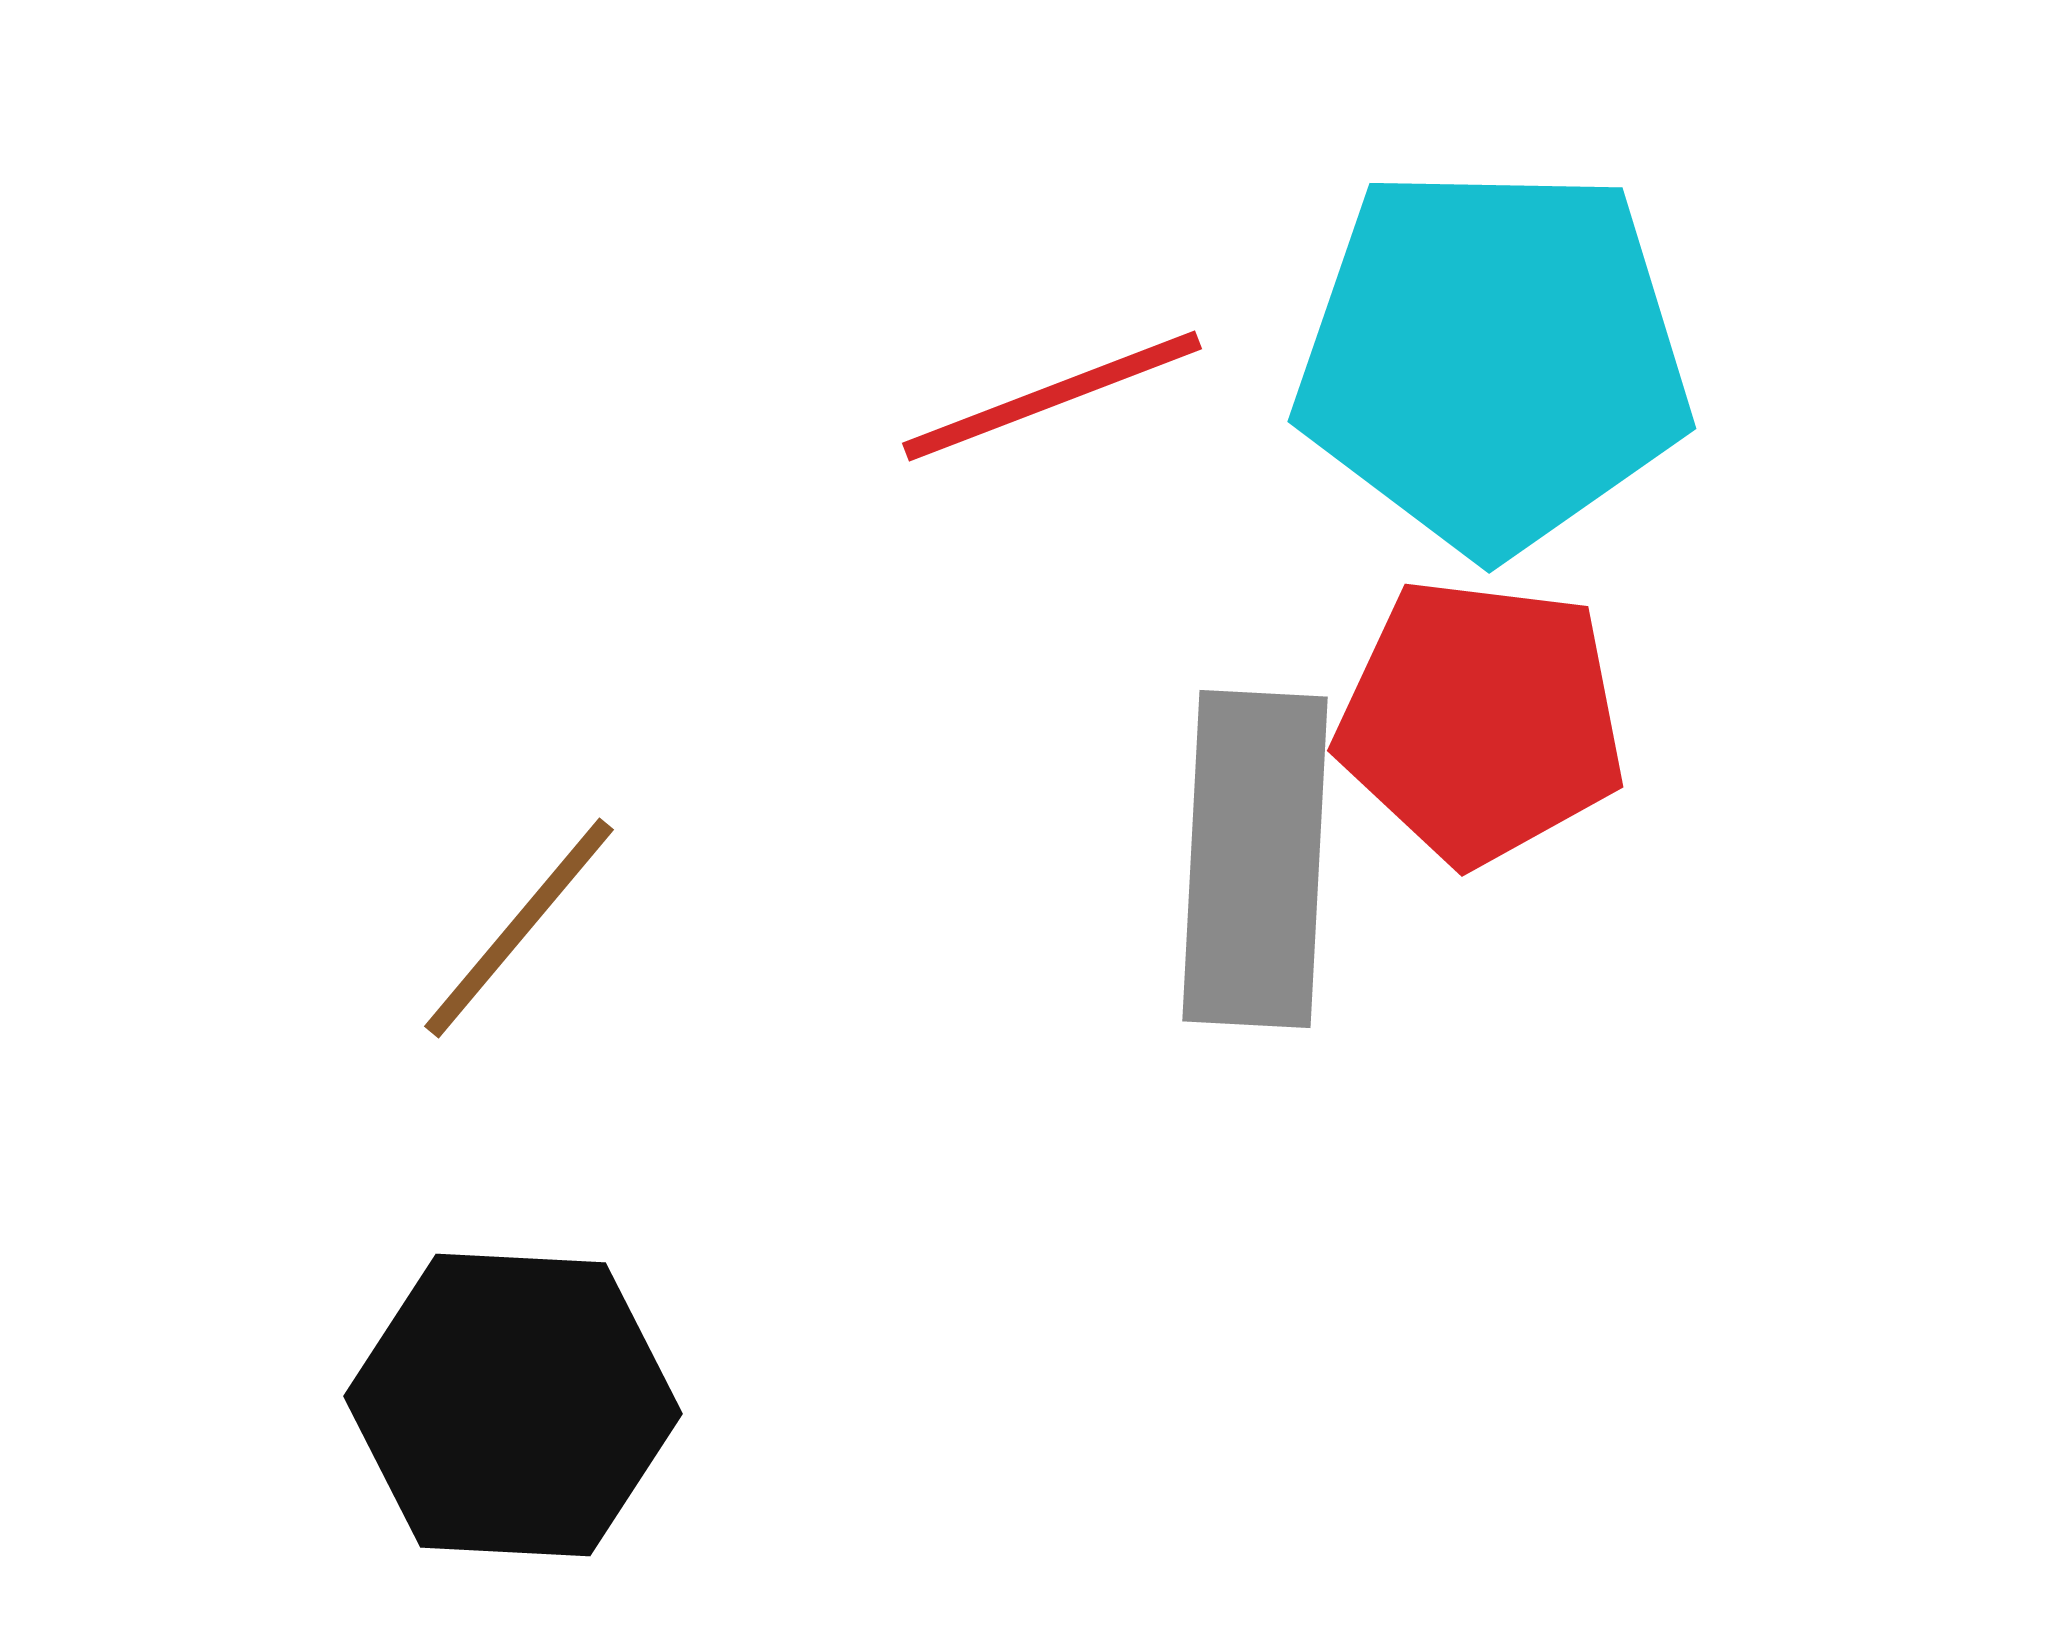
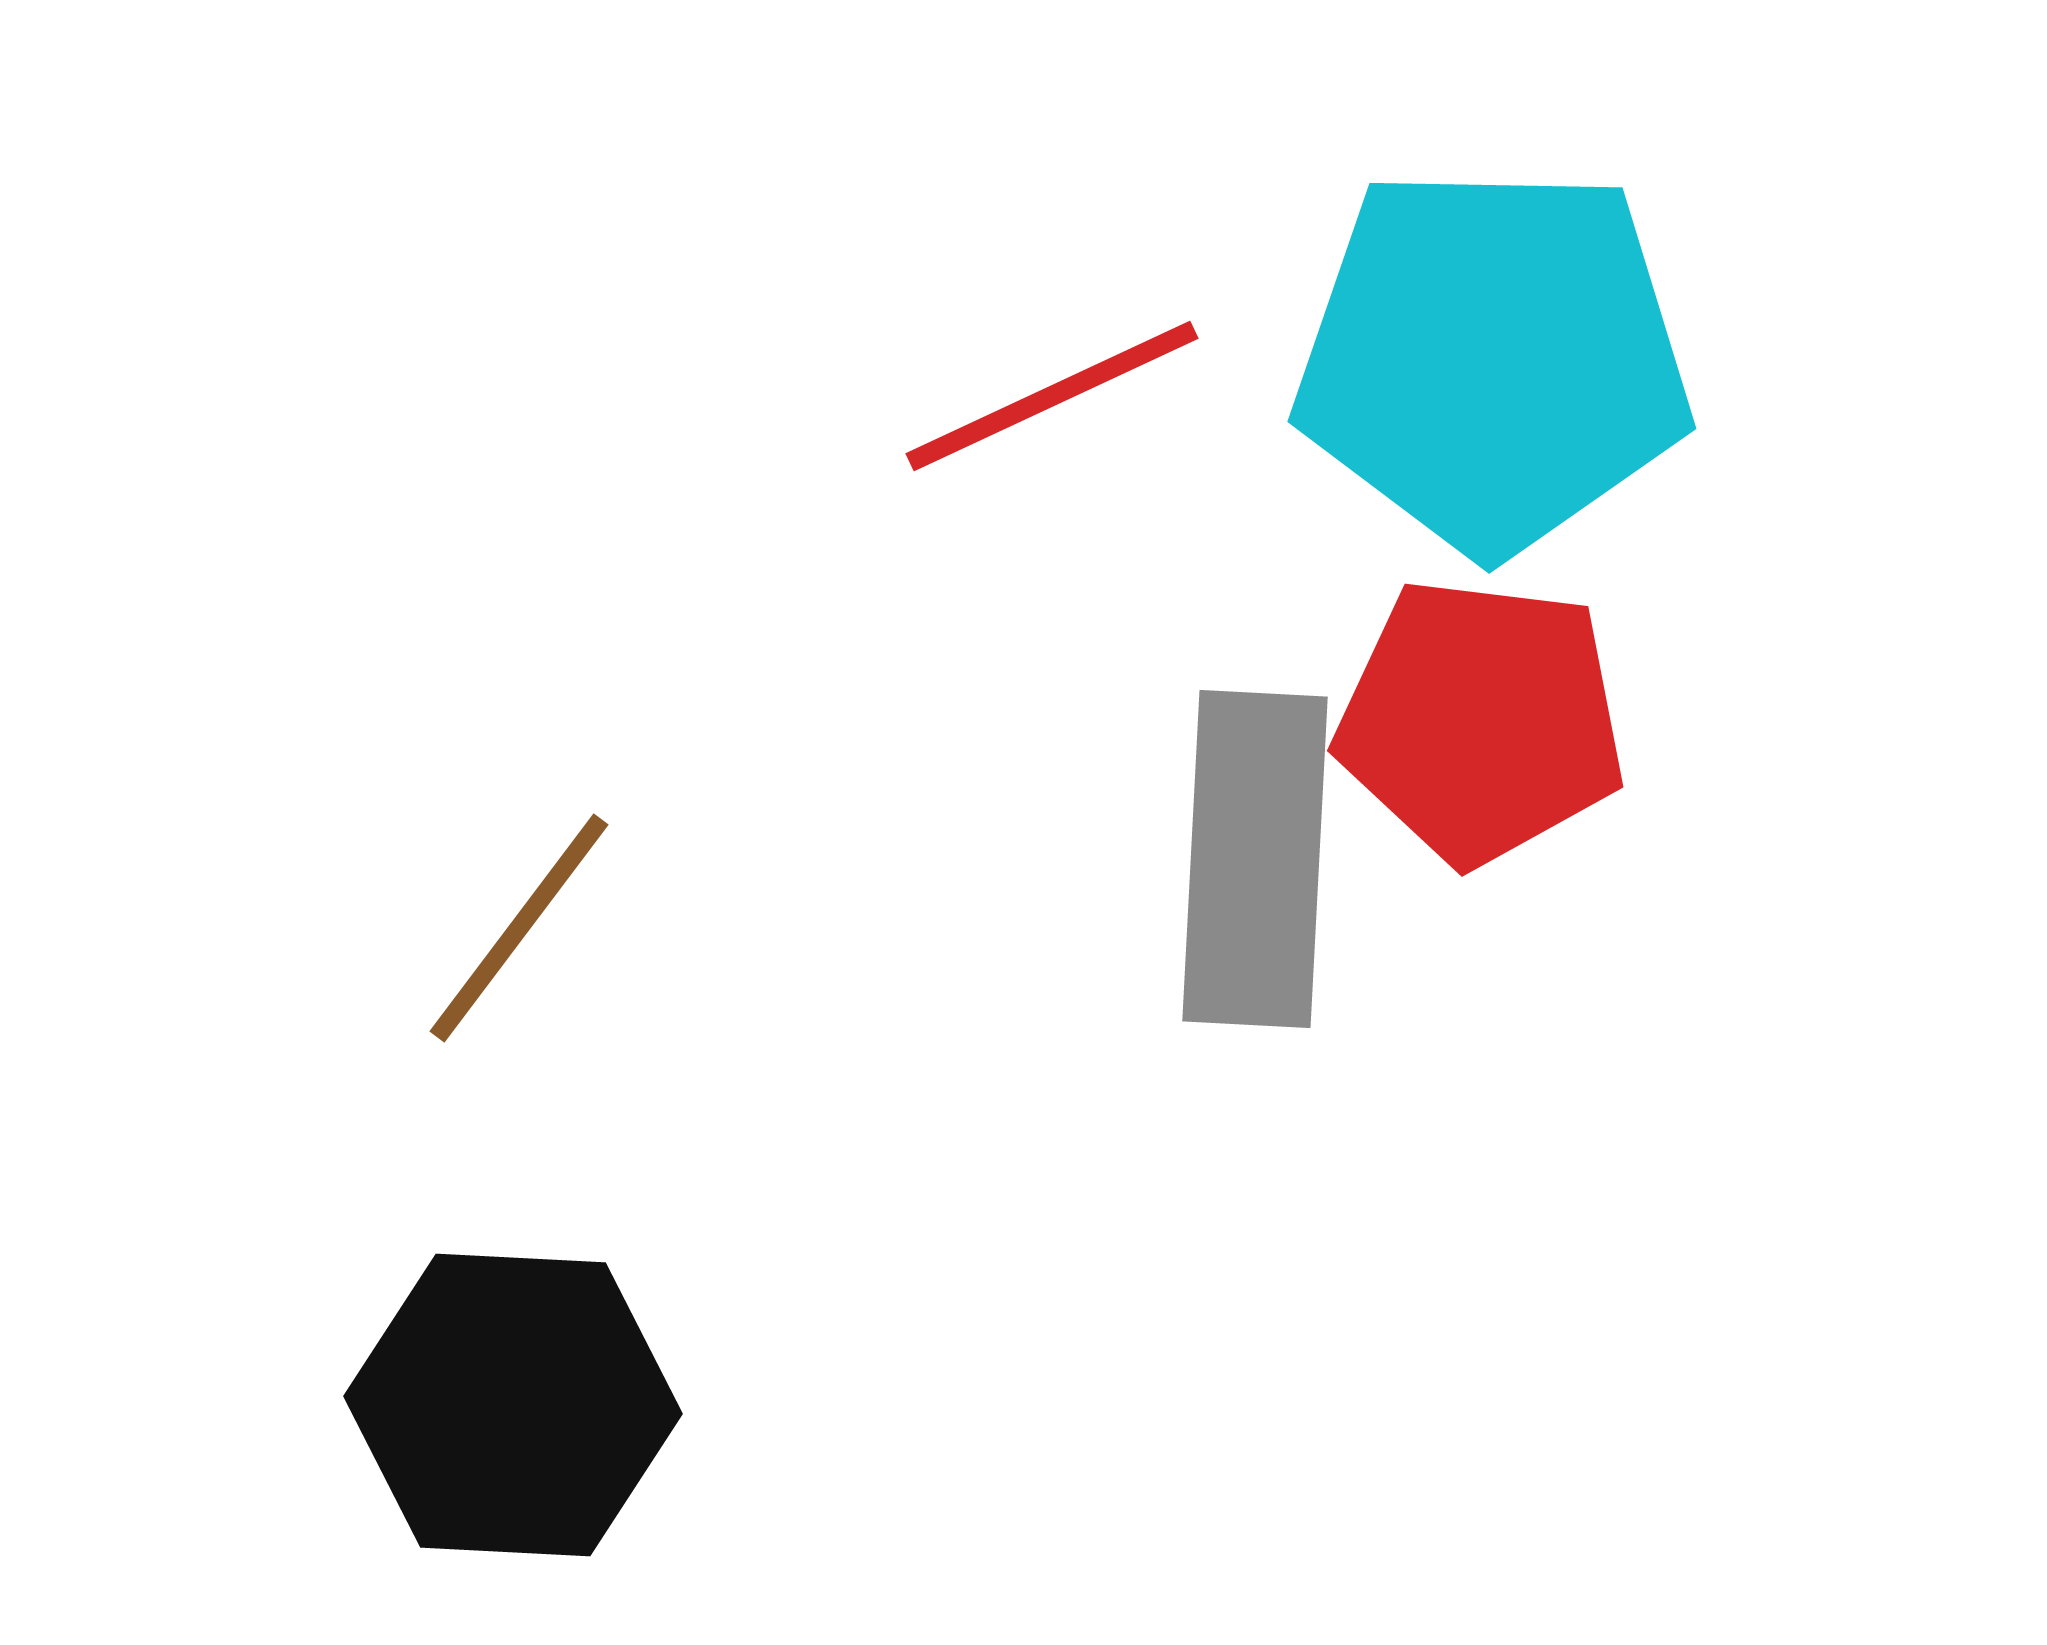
red line: rotated 4 degrees counterclockwise
brown line: rotated 3 degrees counterclockwise
